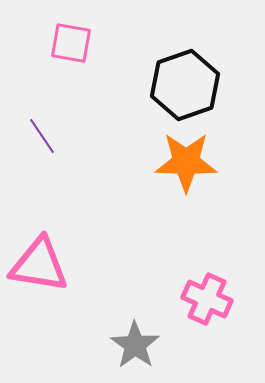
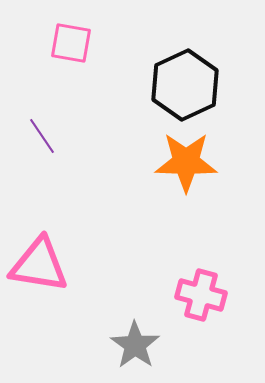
black hexagon: rotated 6 degrees counterclockwise
pink cross: moved 6 px left, 4 px up; rotated 9 degrees counterclockwise
